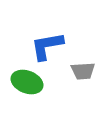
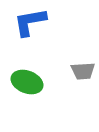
blue L-shape: moved 17 px left, 24 px up
